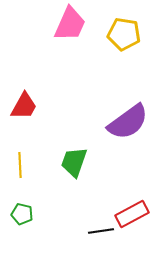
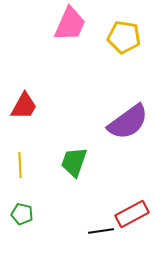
yellow pentagon: moved 3 px down
